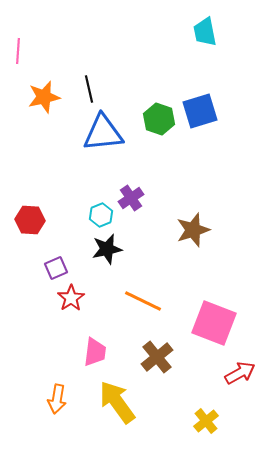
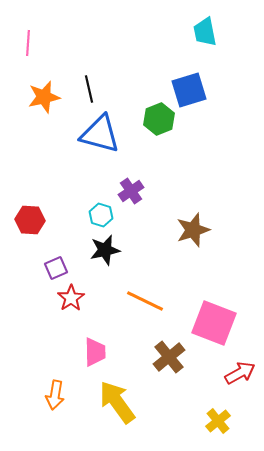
pink line: moved 10 px right, 8 px up
blue square: moved 11 px left, 21 px up
green hexagon: rotated 20 degrees clockwise
blue triangle: moved 3 px left, 1 px down; rotated 21 degrees clockwise
purple cross: moved 7 px up
cyan hexagon: rotated 20 degrees counterclockwise
black star: moved 2 px left, 1 px down
orange line: moved 2 px right
pink trapezoid: rotated 8 degrees counterclockwise
brown cross: moved 12 px right
orange arrow: moved 2 px left, 4 px up
yellow cross: moved 12 px right
